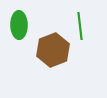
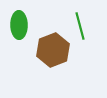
green line: rotated 8 degrees counterclockwise
